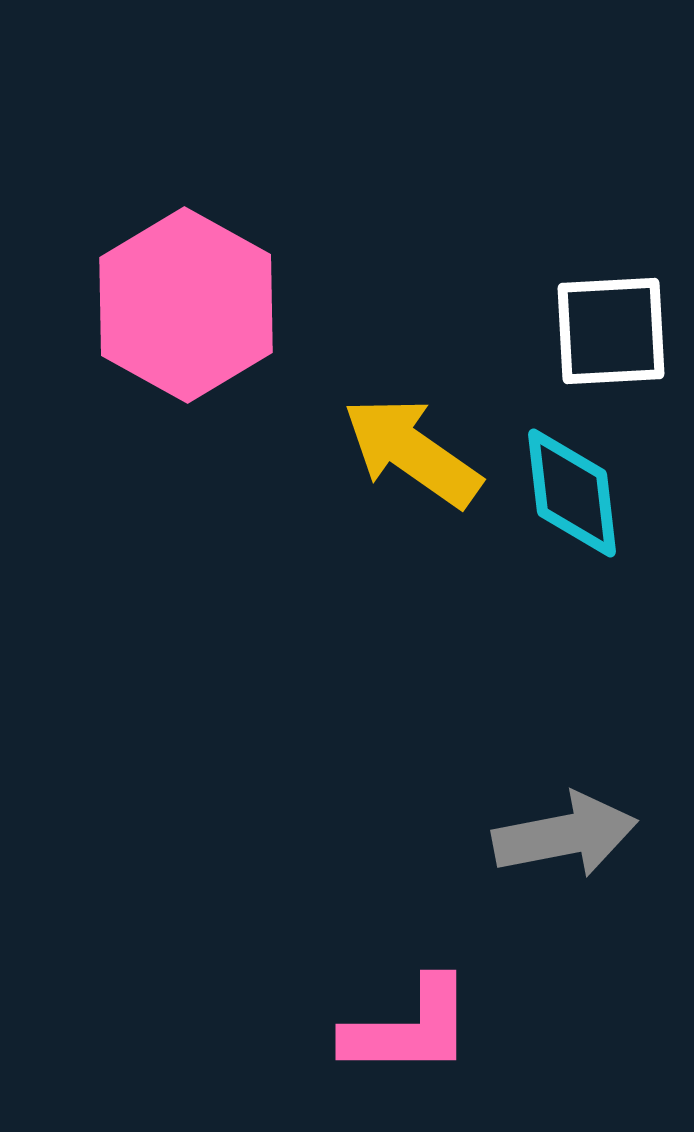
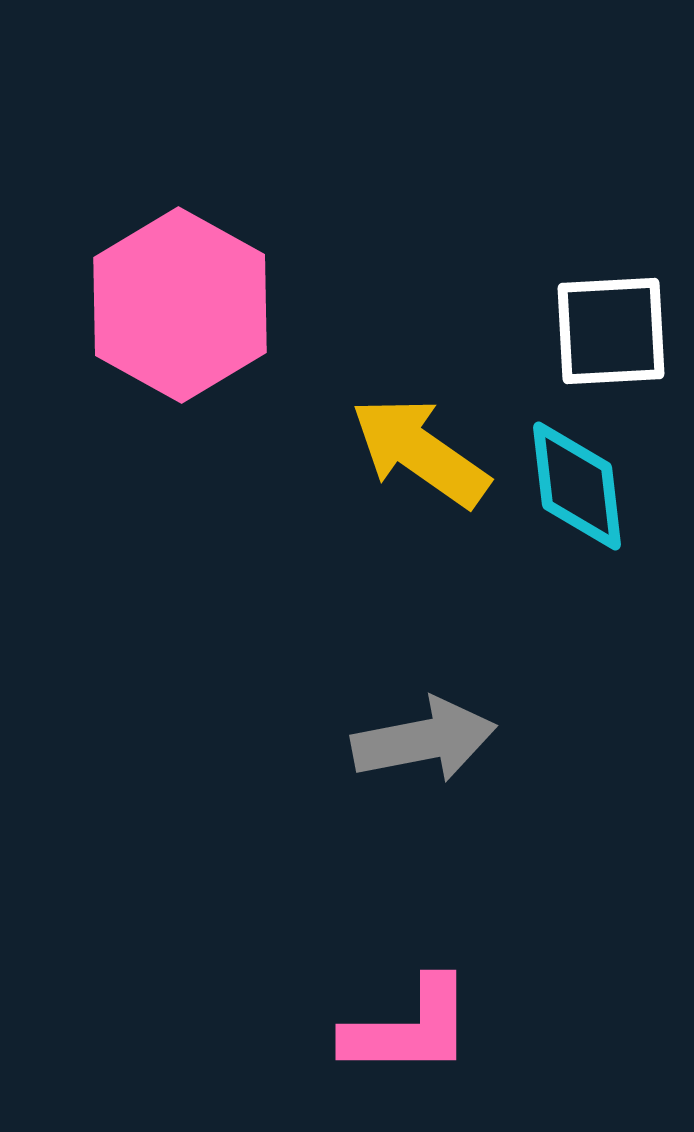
pink hexagon: moved 6 px left
yellow arrow: moved 8 px right
cyan diamond: moved 5 px right, 7 px up
gray arrow: moved 141 px left, 95 px up
